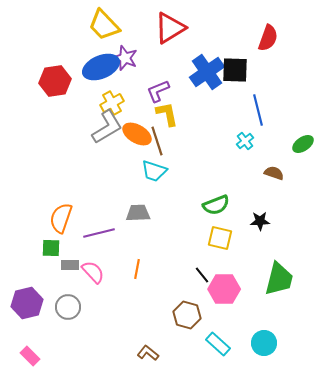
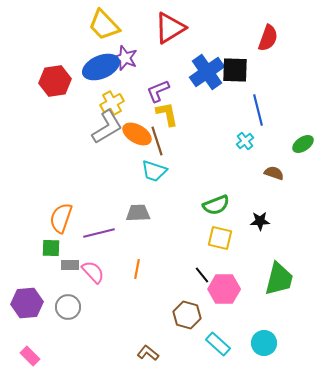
purple hexagon: rotated 8 degrees clockwise
